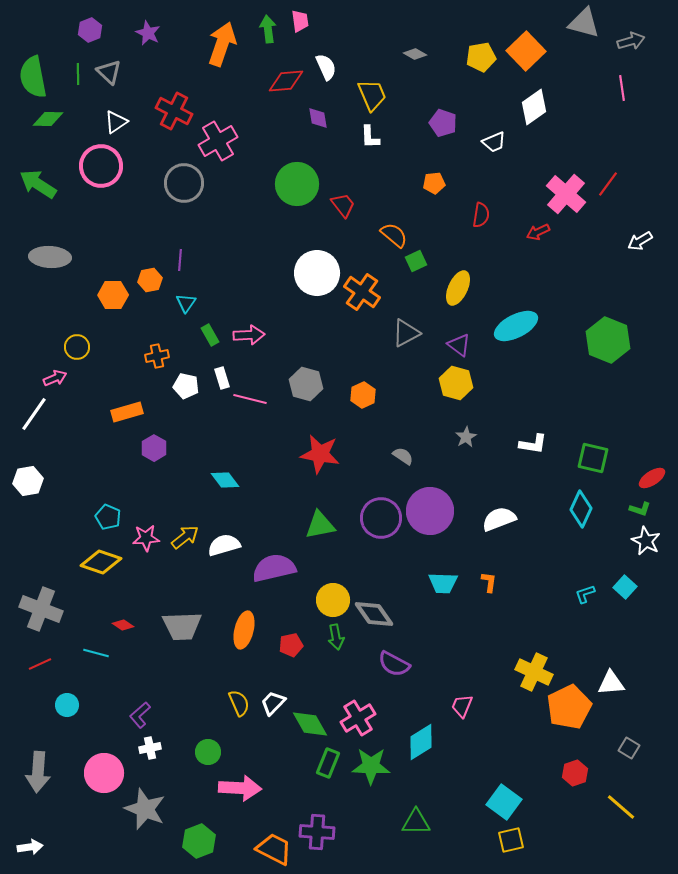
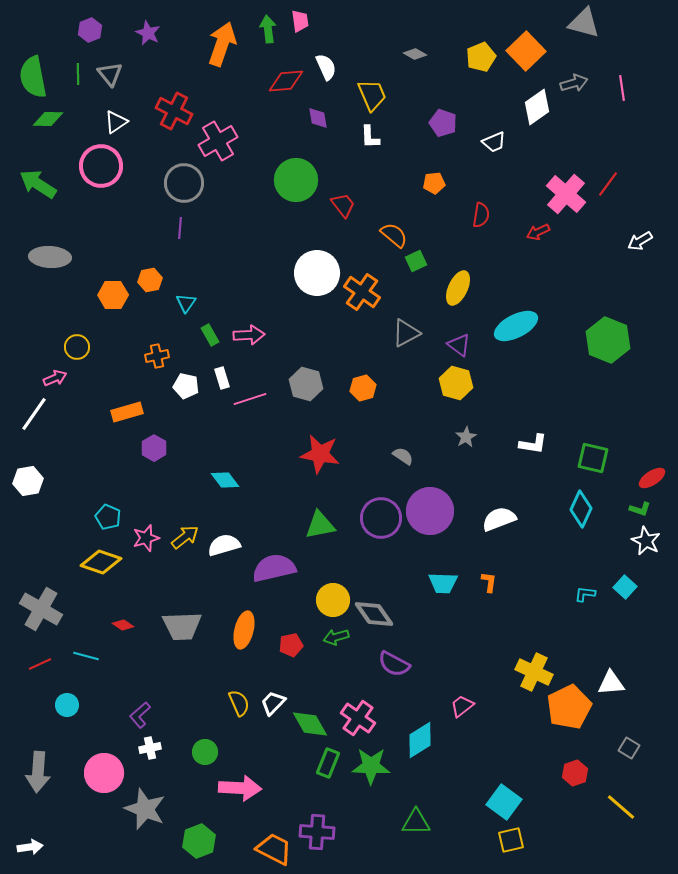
gray arrow at (631, 41): moved 57 px left, 42 px down
yellow pentagon at (481, 57): rotated 12 degrees counterclockwise
gray triangle at (109, 72): moved 1 px right, 2 px down; rotated 8 degrees clockwise
white diamond at (534, 107): moved 3 px right
green circle at (297, 184): moved 1 px left, 4 px up
purple line at (180, 260): moved 32 px up
orange hexagon at (363, 395): moved 7 px up; rotated 10 degrees clockwise
pink line at (250, 399): rotated 32 degrees counterclockwise
pink star at (146, 538): rotated 12 degrees counterclockwise
cyan L-shape at (585, 594): rotated 25 degrees clockwise
gray cross at (41, 609): rotated 9 degrees clockwise
green arrow at (336, 637): rotated 85 degrees clockwise
cyan line at (96, 653): moved 10 px left, 3 px down
pink trapezoid at (462, 706): rotated 30 degrees clockwise
pink cross at (358, 718): rotated 24 degrees counterclockwise
cyan diamond at (421, 742): moved 1 px left, 2 px up
green circle at (208, 752): moved 3 px left
